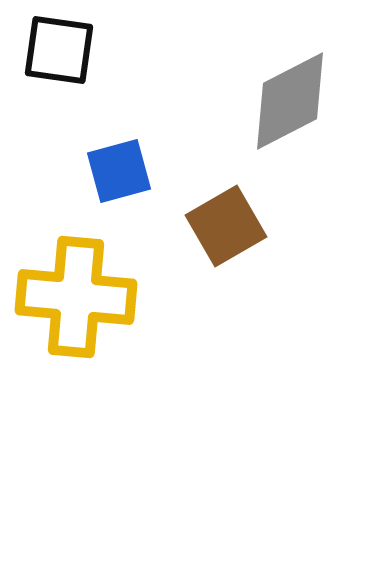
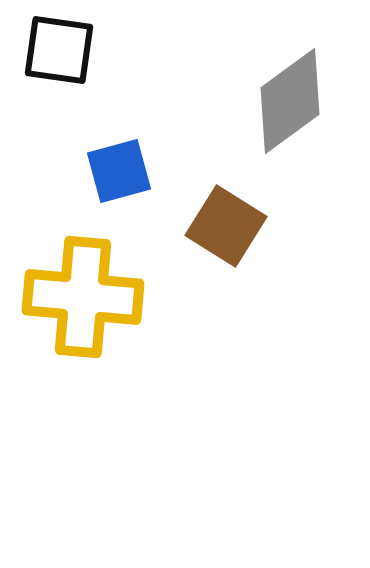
gray diamond: rotated 9 degrees counterclockwise
brown square: rotated 28 degrees counterclockwise
yellow cross: moved 7 px right
